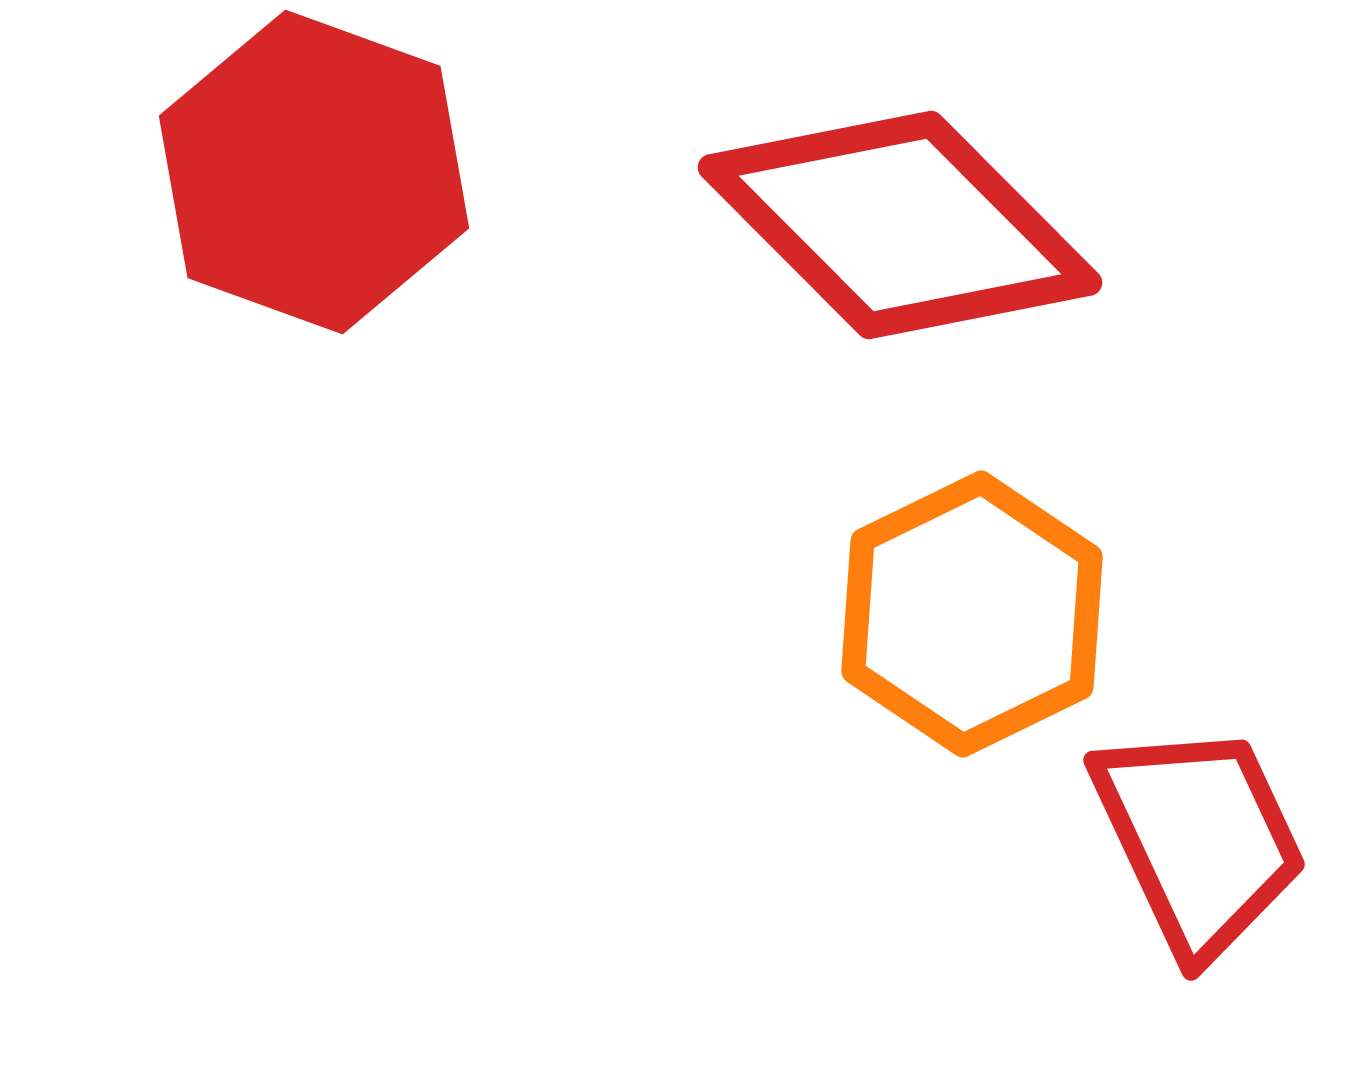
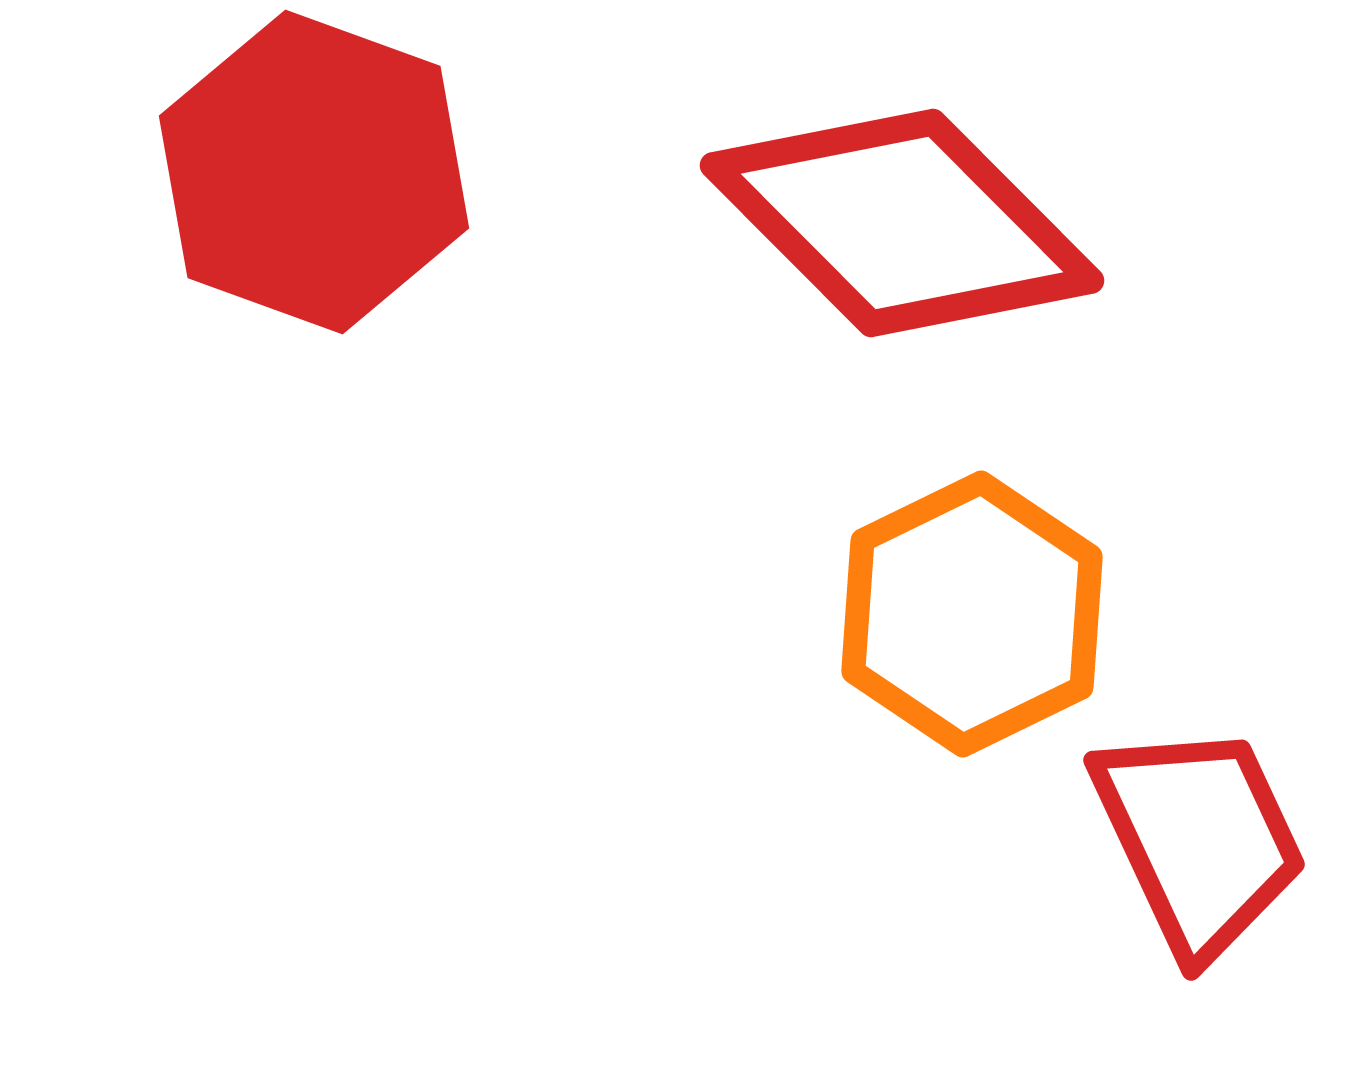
red diamond: moved 2 px right, 2 px up
